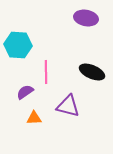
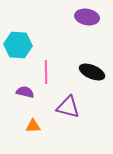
purple ellipse: moved 1 px right, 1 px up
purple semicircle: rotated 48 degrees clockwise
purple triangle: moved 1 px down
orange triangle: moved 1 px left, 8 px down
